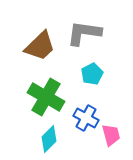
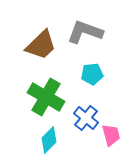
gray L-shape: moved 1 px right, 1 px up; rotated 12 degrees clockwise
brown trapezoid: moved 1 px right, 1 px up
cyan pentagon: rotated 20 degrees clockwise
blue cross: rotated 10 degrees clockwise
cyan diamond: moved 1 px down
